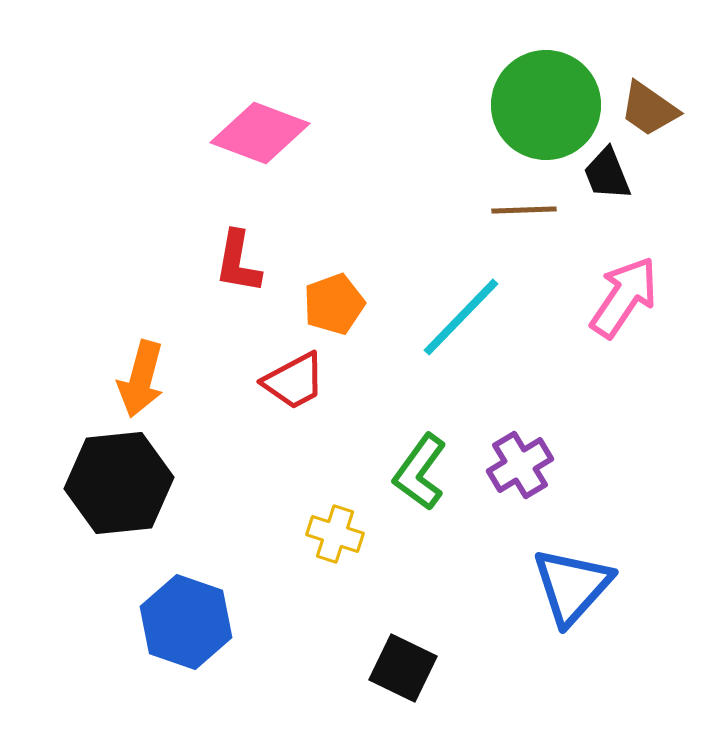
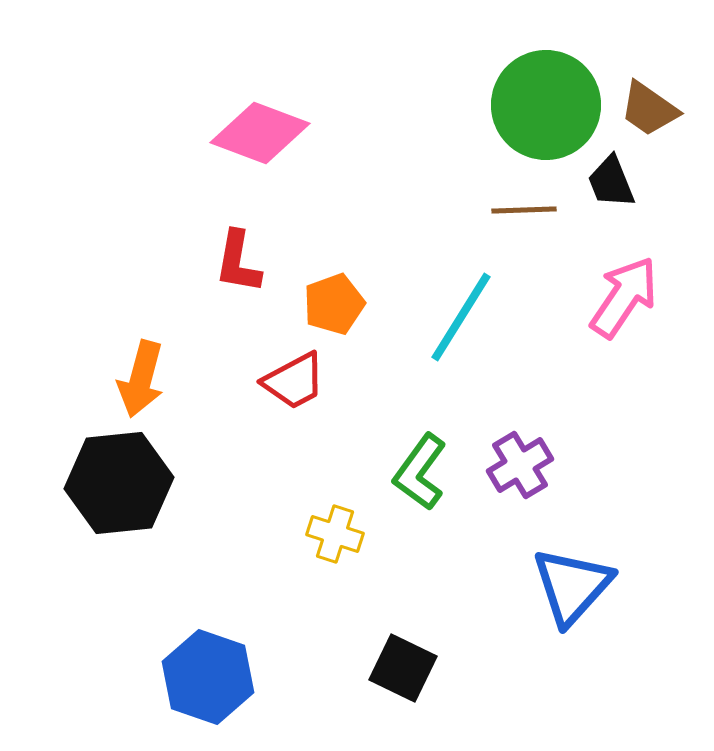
black trapezoid: moved 4 px right, 8 px down
cyan line: rotated 12 degrees counterclockwise
blue hexagon: moved 22 px right, 55 px down
